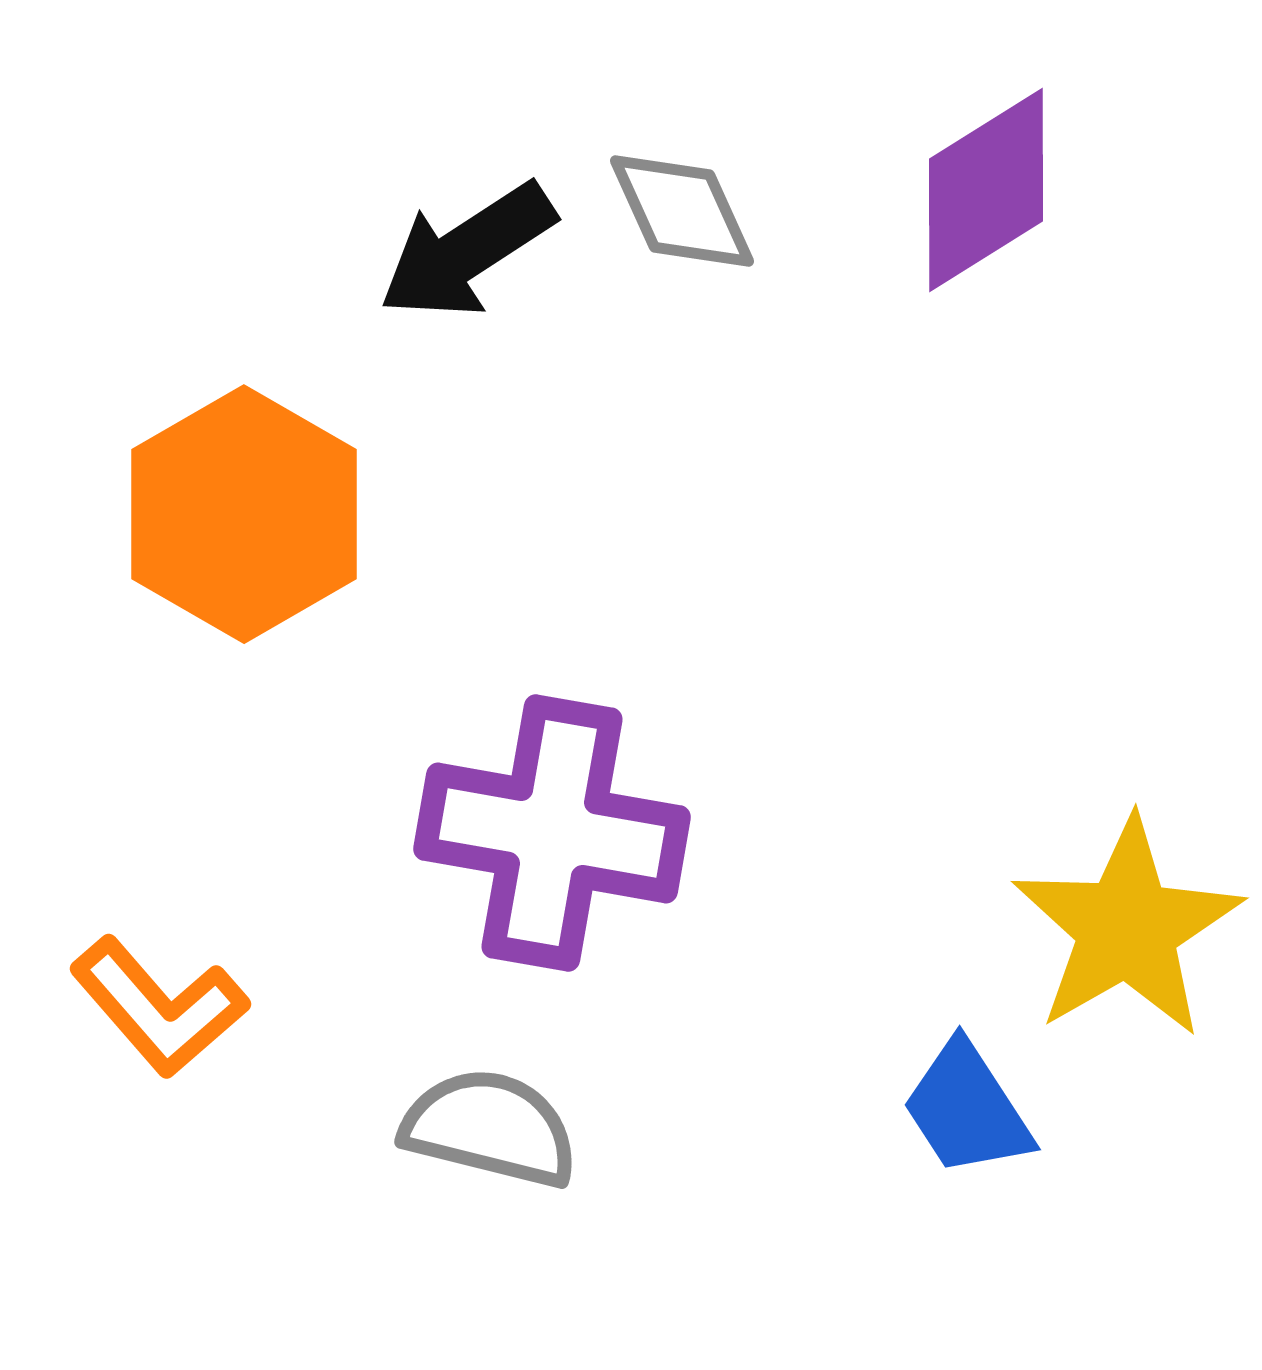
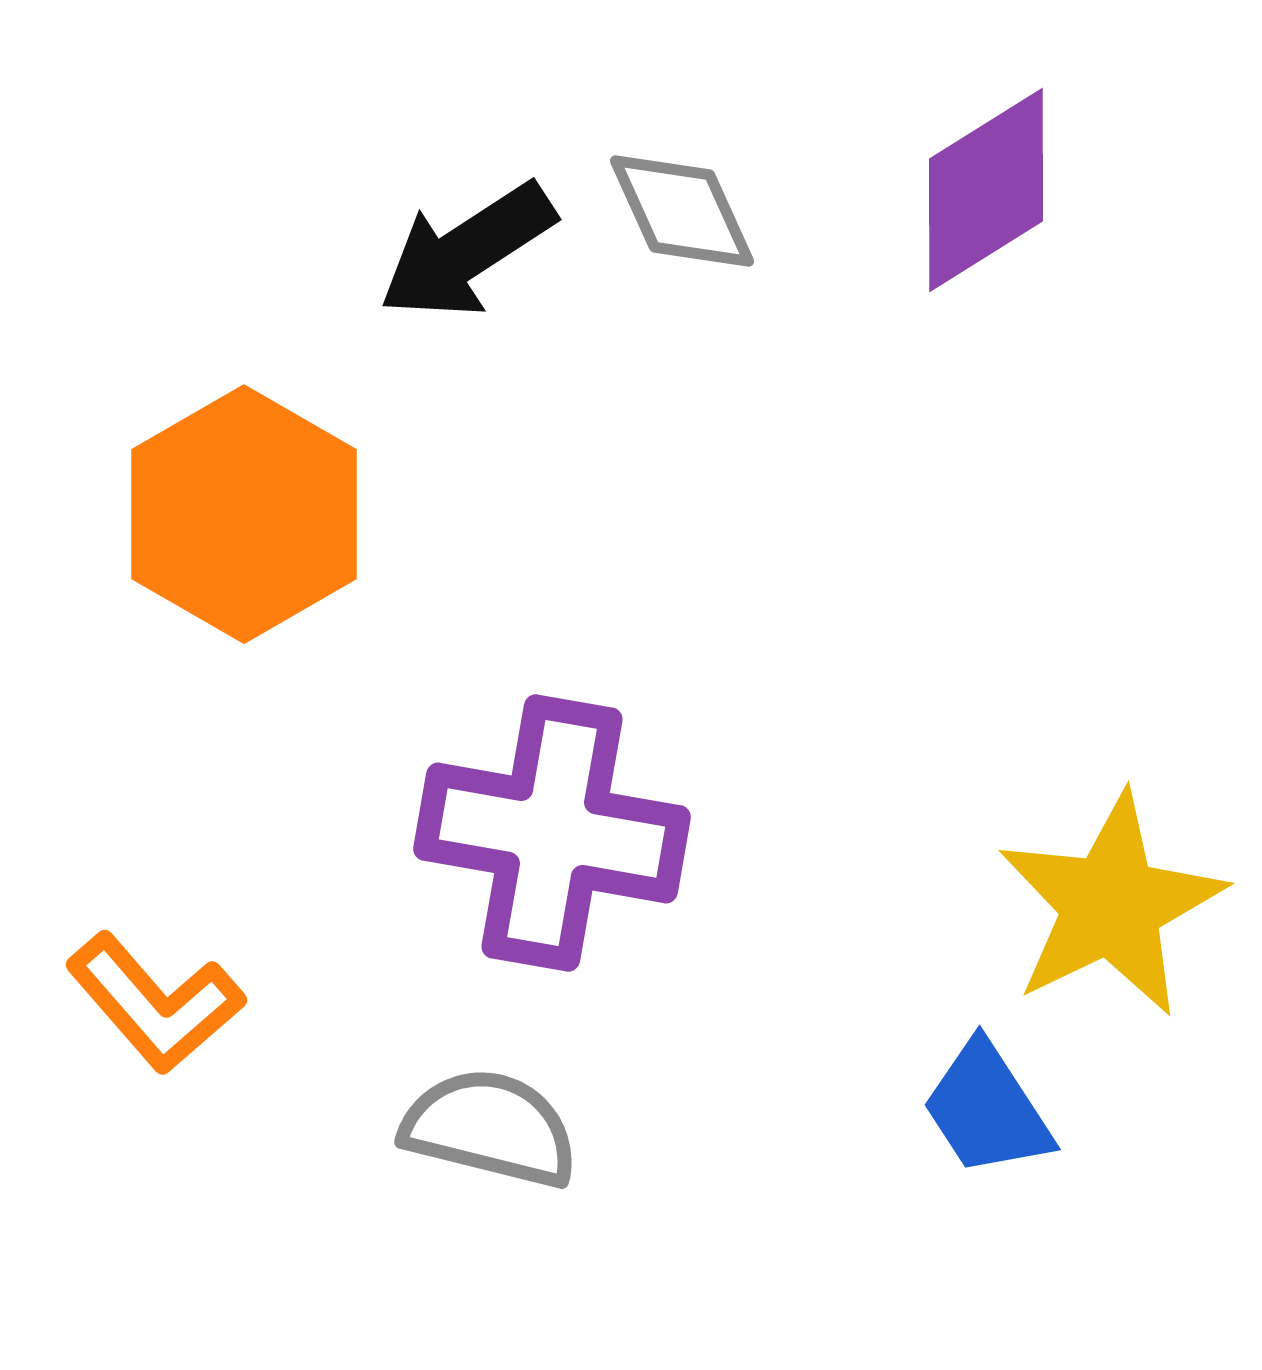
yellow star: moved 16 px left, 23 px up; rotated 4 degrees clockwise
orange L-shape: moved 4 px left, 4 px up
blue trapezoid: moved 20 px right
